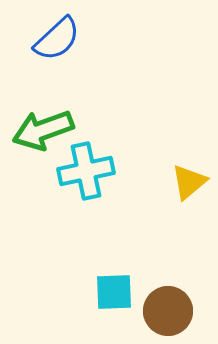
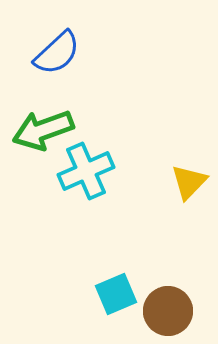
blue semicircle: moved 14 px down
cyan cross: rotated 12 degrees counterclockwise
yellow triangle: rotated 6 degrees counterclockwise
cyan square: moved 2 px right, 2 px down; rotated 21 degrees counterclockwise
